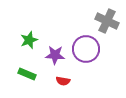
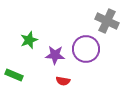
green rectangle: moved 13 px left, 1 px down
